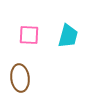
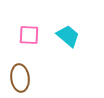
cyan trapezoid: rotated 65 degrees counterclockwise
